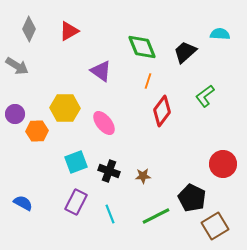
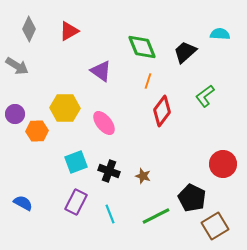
brown star: rotated 21 degrees clockwise
